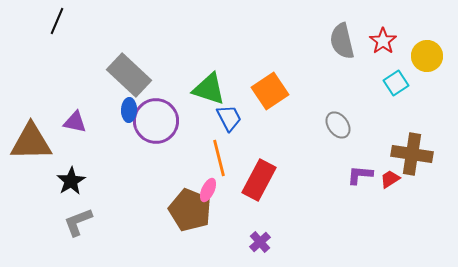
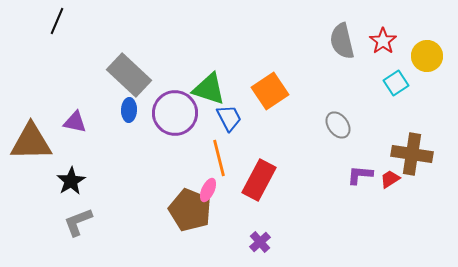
purple circle: moved 19 px right, 8 px up
